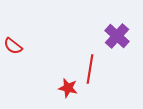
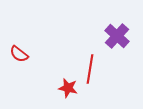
red semicircle: moved 6 px right, 8 px down
